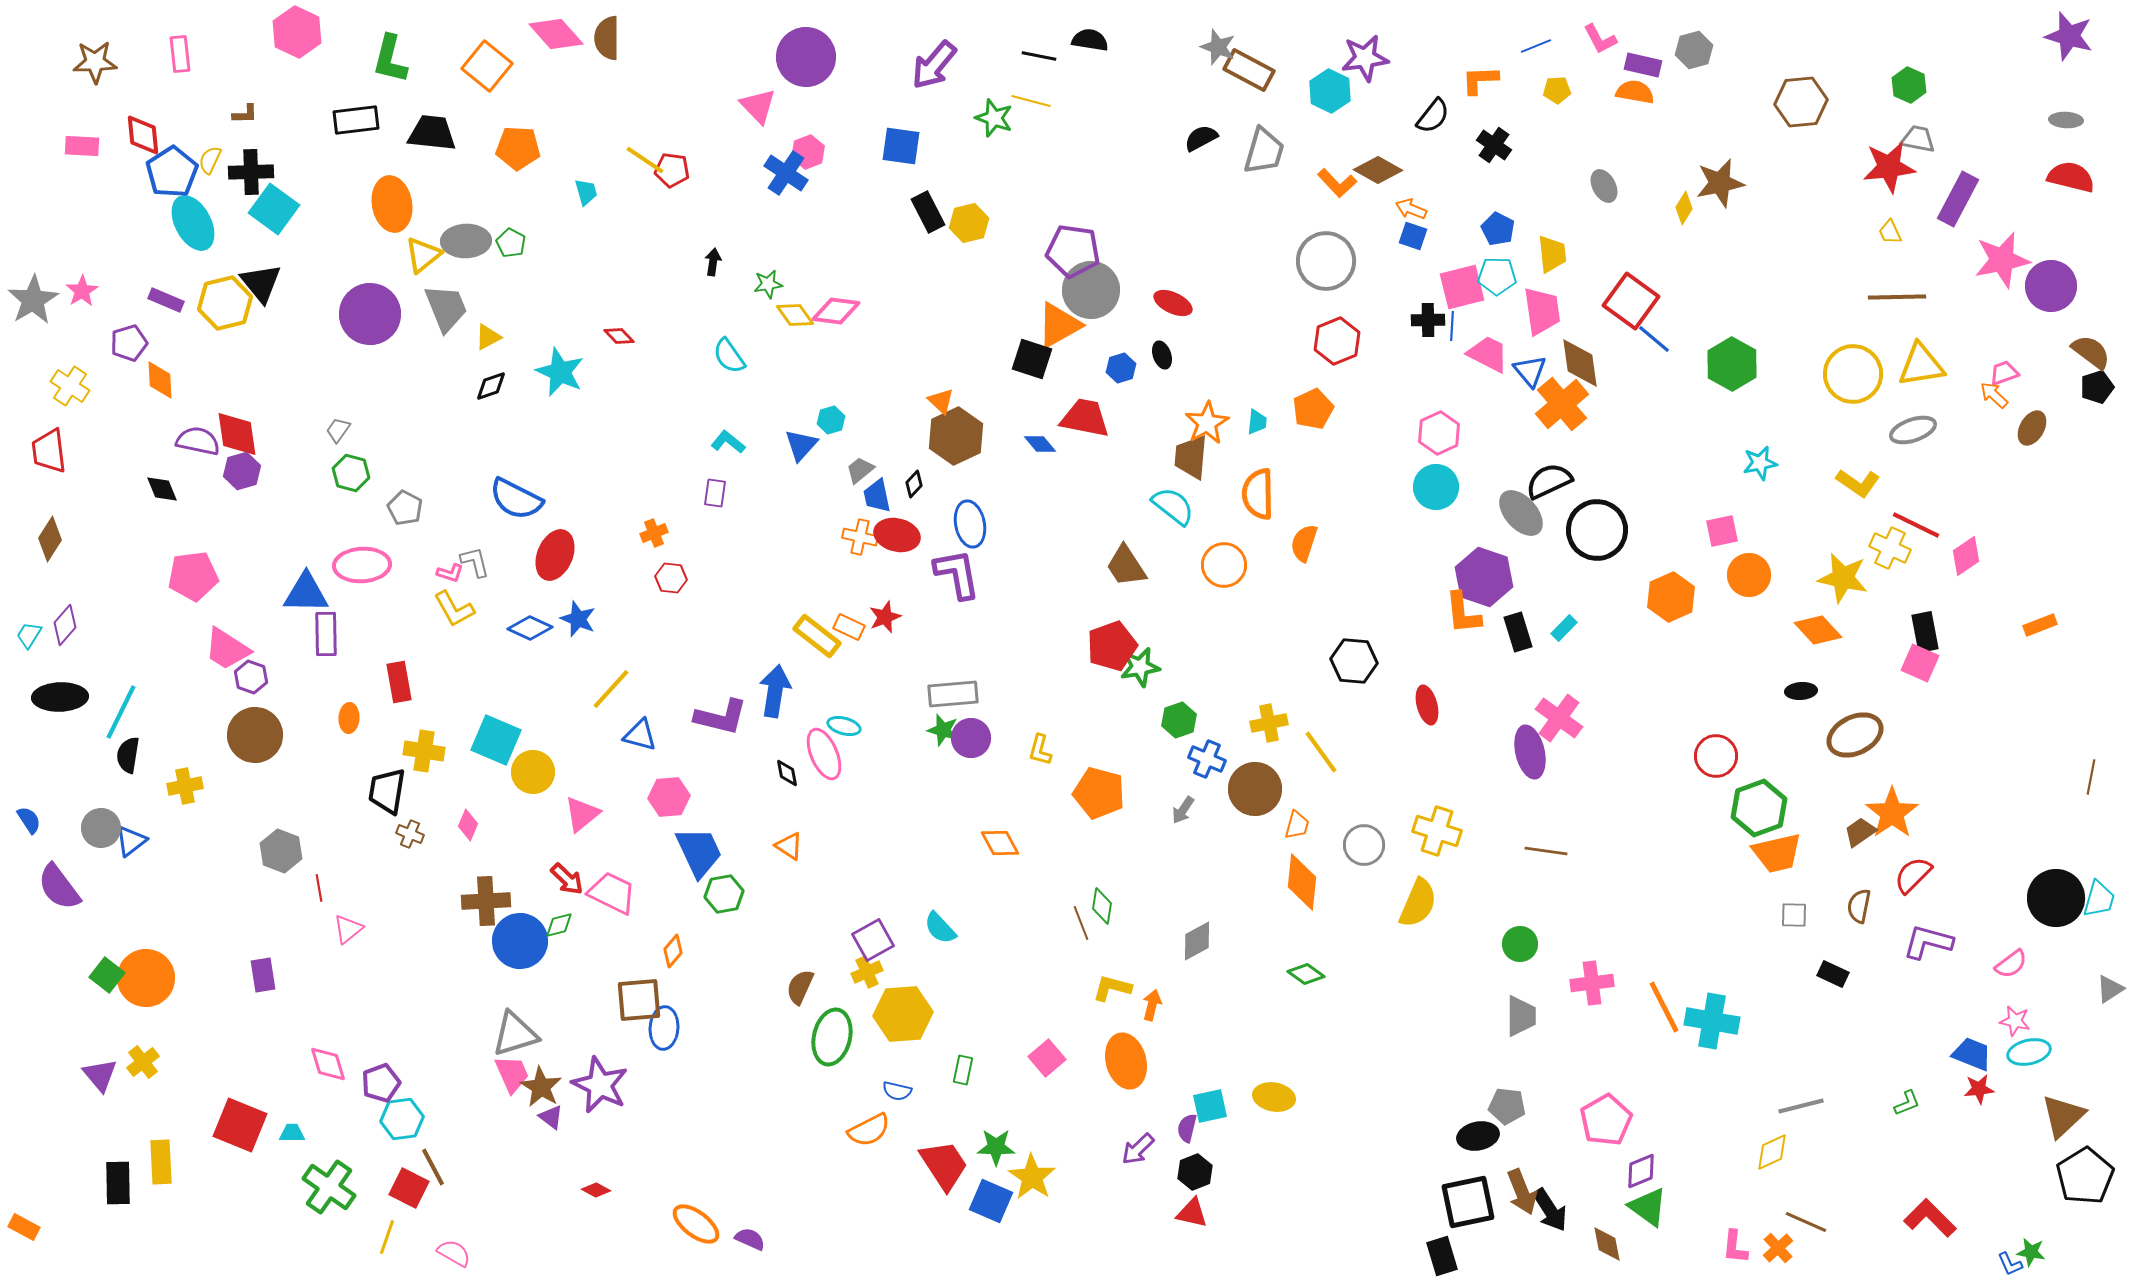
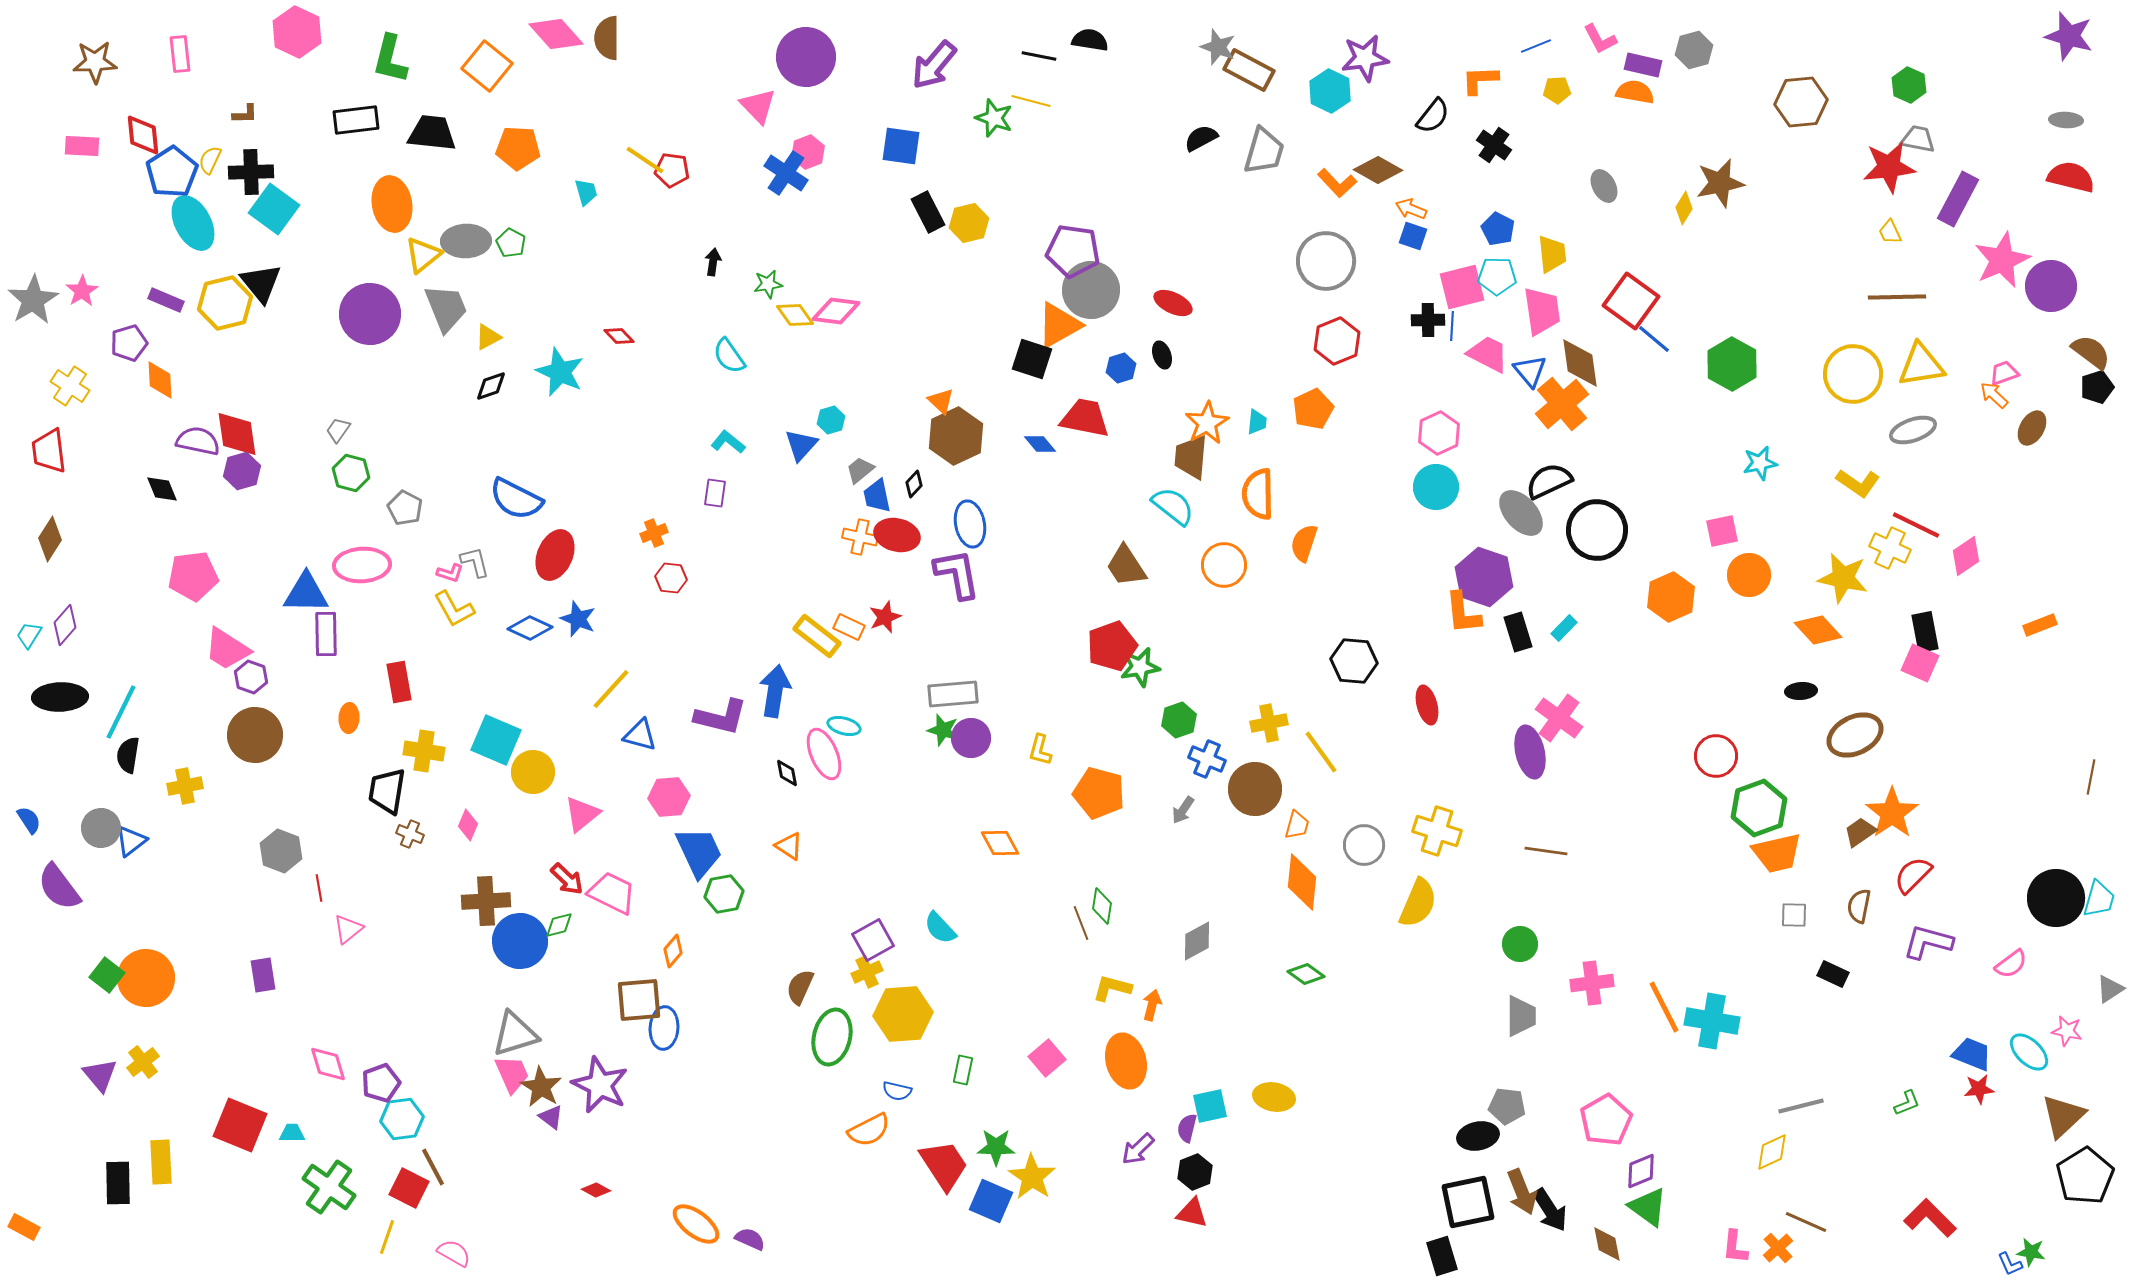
pink star at (2002, 260): rotated 12 degrees counterclockwise
pink star at (2015, 1021): moved 52 px right, 10 px down
cyan ellipse at (2029, 1052): rotated 57 degrees clockwise
